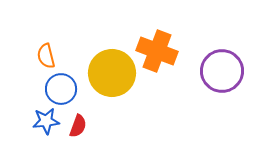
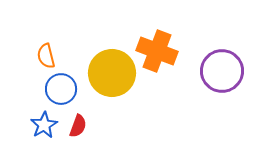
blue star: moved 2 px left, 4 px down; rotated 24 degrees counterclockwise
